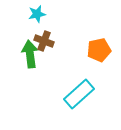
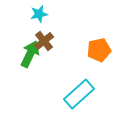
cyan star: moved 2 px right
brown cross: rotated 30 degrees clockwise
green arrow: rotated 32 degrees clockwise
